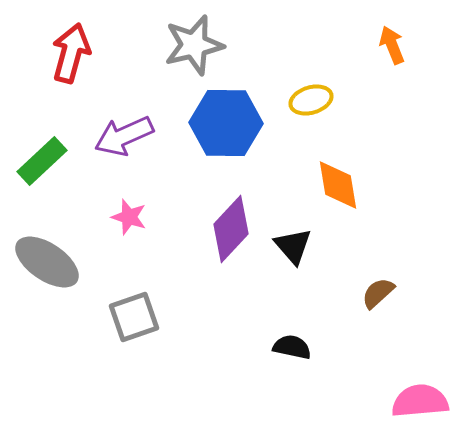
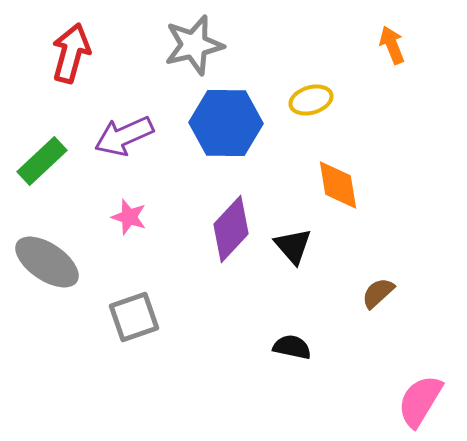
pink semicircle: rotated 54 degrees counterclockwise
